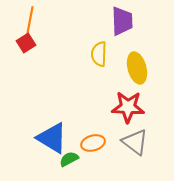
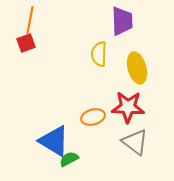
red square: rotated 12 degrees clockwise
blue triangle: moved 2 px right, 3 px down
orange ellipse: moved 26 px up
